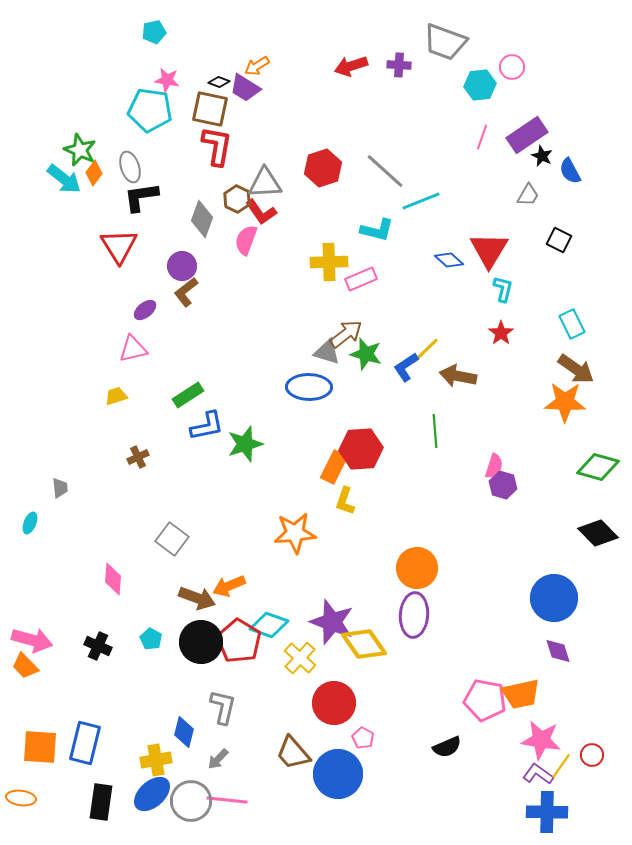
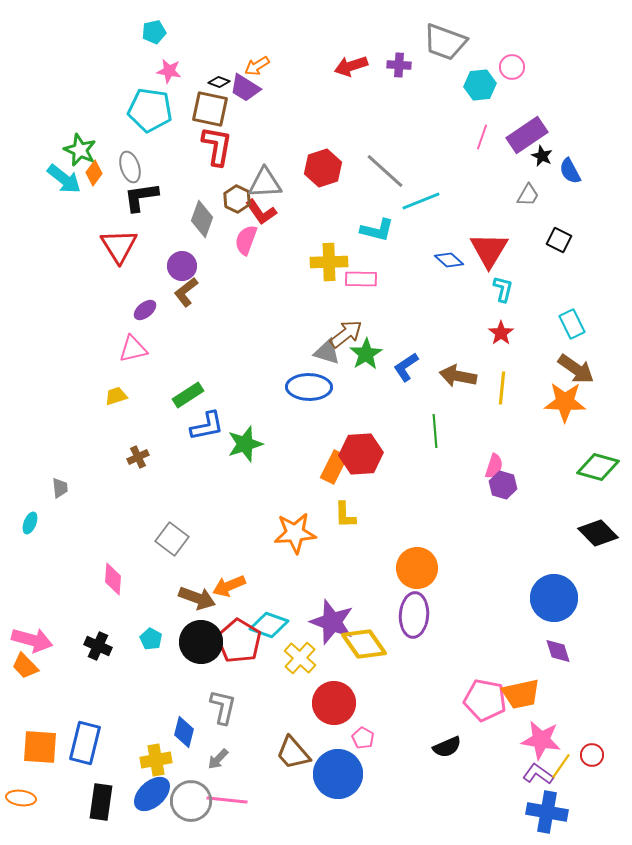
pink star at (167, 80): moved 2 px right, 9 px up
pink rectangle at (361, 279): rotated 24 degrees clockwise
yellow line at (425, 351): moved 77 px right, 37 px down; rotated 40 degrees counterclockwise
green star at (366, 354): rotated 24 degrees clockwise
red hexagon at (361, 449): moved 5 px down
yellow L-shape at (345, 501): moved 14 px down; rotated 20 degrees counterclockwise
blue cross at (547, 812): rotated 9 degrees clockwise
